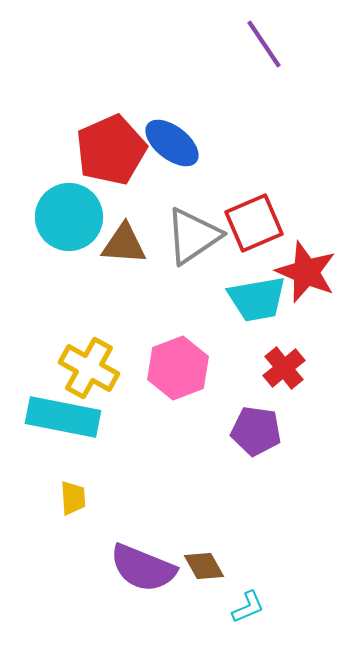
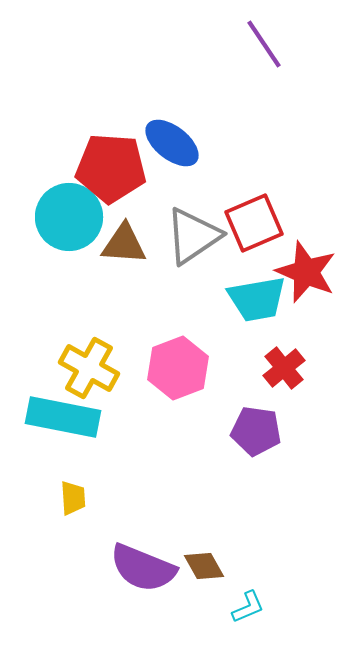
red pentagon: moved 18 px down; rotated 28 degrees clockwise
